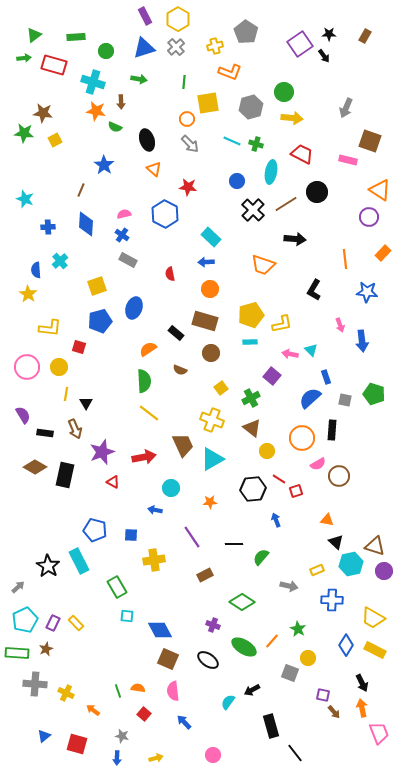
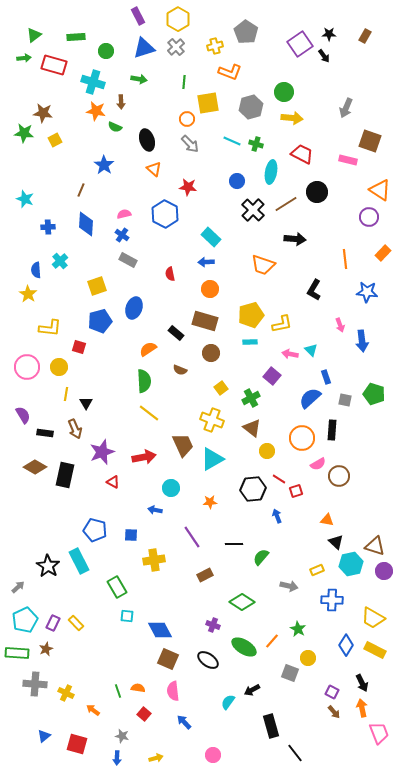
purple rectangle at (145, 16): moved 7 px left
blue arrow at (276, 520): moved 1 px right, 4 px up
purple square at (323, 695): moved 9 px right, 3 px up; rotated 16 degrees clockwise
